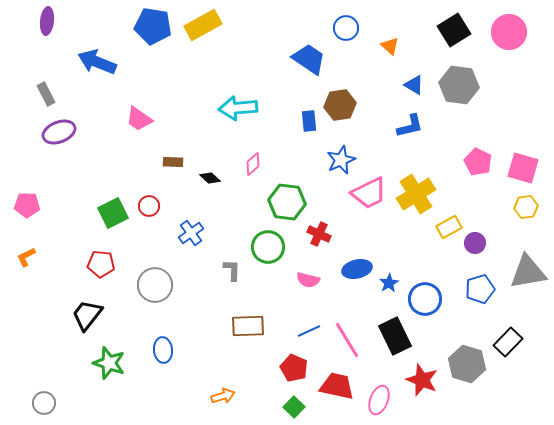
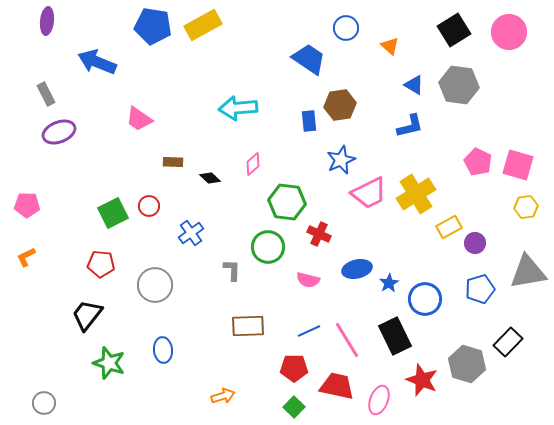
pink square at (523, 168): moved 5 px left, 3 px up
red pentagon at (294, 368): rotated 24 degrees counterclockwise
